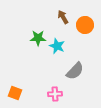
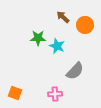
brown arrow: rotated 16 degrees counterclockwise
